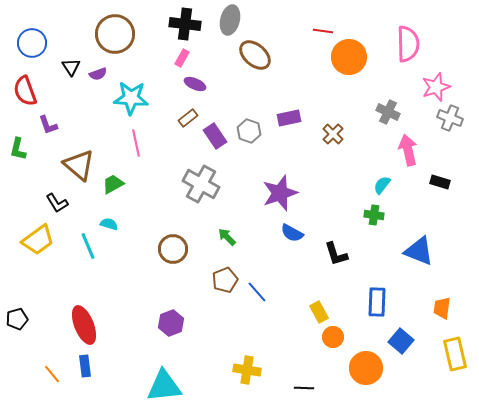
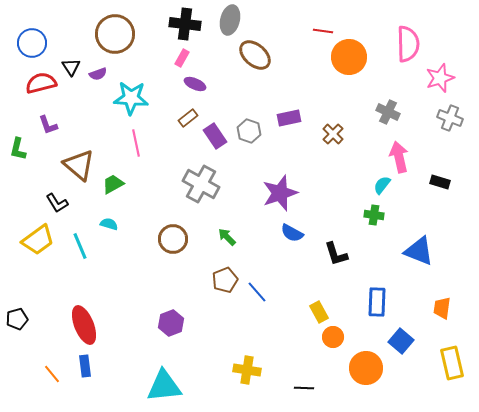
pink star at (436, 87): moved 4 px right, 9 px up
red semicircle at (25, 91): moved 16 px right, 8 px up; rotated 96 degrees clockwise
pink arrow at (408, 150): moved 9 px left, 7 px down
cyan line at (88, 246): moved 8 px left
brown circle at (173, 249): moved 10 px up
yellow rectangle at (455, 354): moved 3 px left, 9 px down
